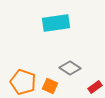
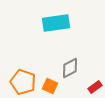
gray diamond: rotated 60 degrees counterclockwise
